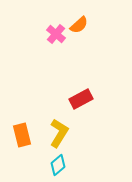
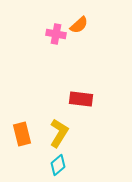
pink cross: rotated 30 degrees counterclockwise
red rectangle: rotated 35 degrees clockwise
orange rectangle: moved 1 px up
